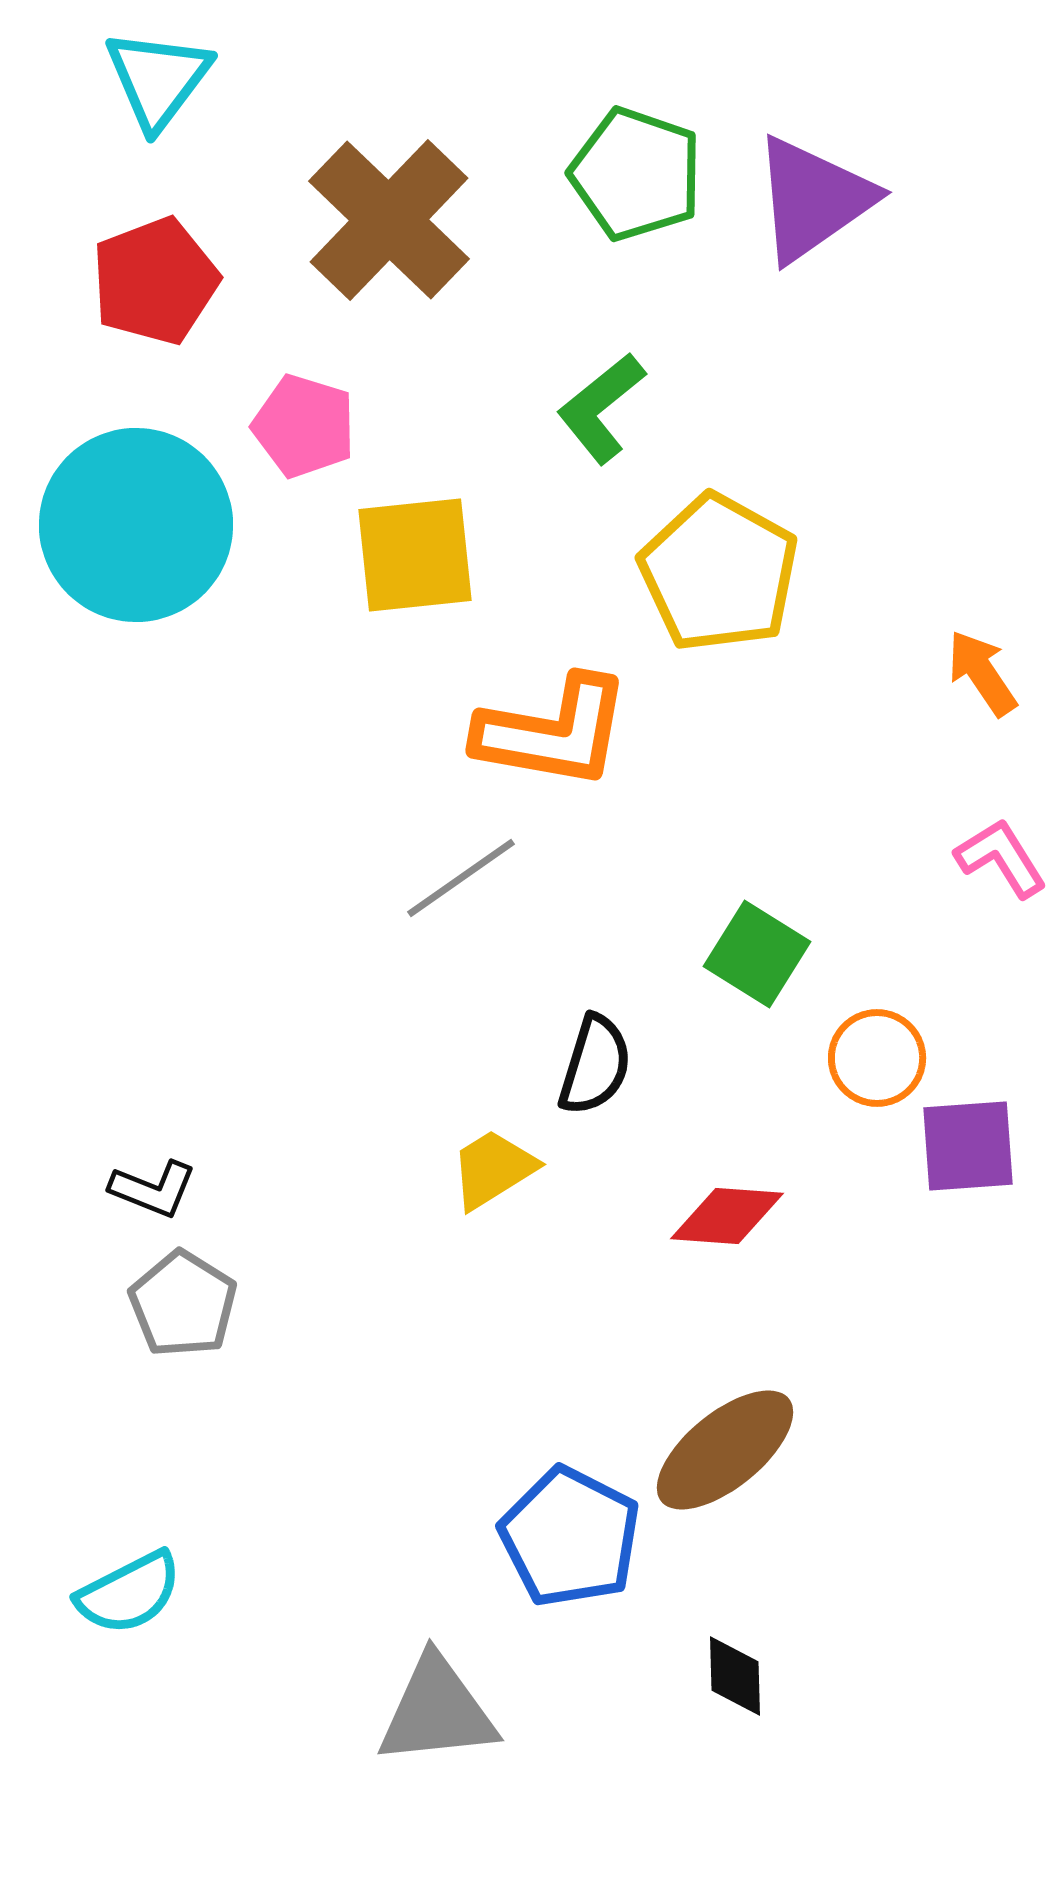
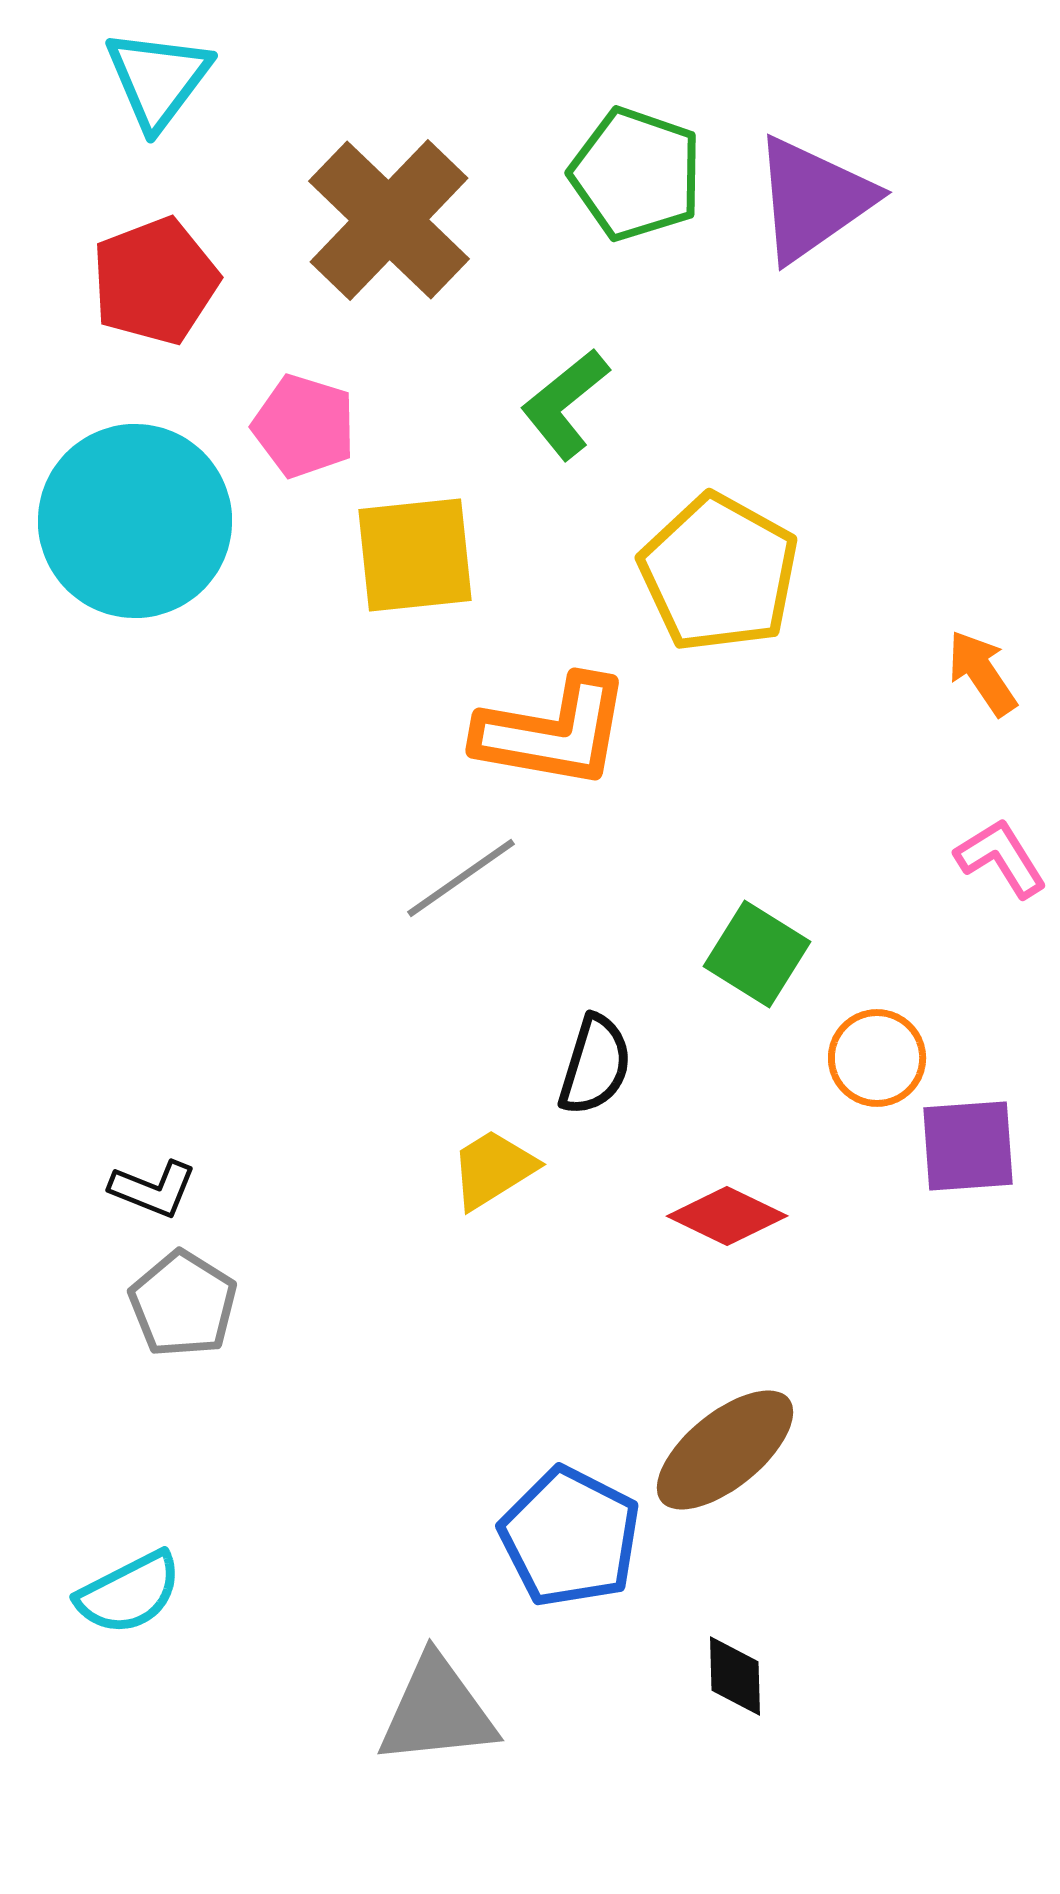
green L-shape: moved 36 px left, 4 px up
cyan circle: moved 1 px left, 4 px up
red diamond: rotated 22 degrees clockwise
